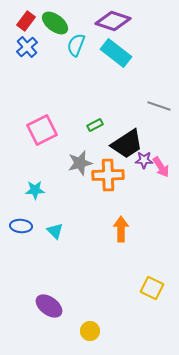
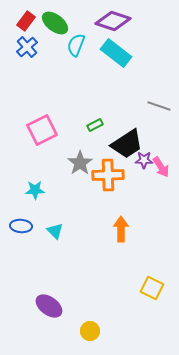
gray star: rotated 20 degrees counterclockwise
